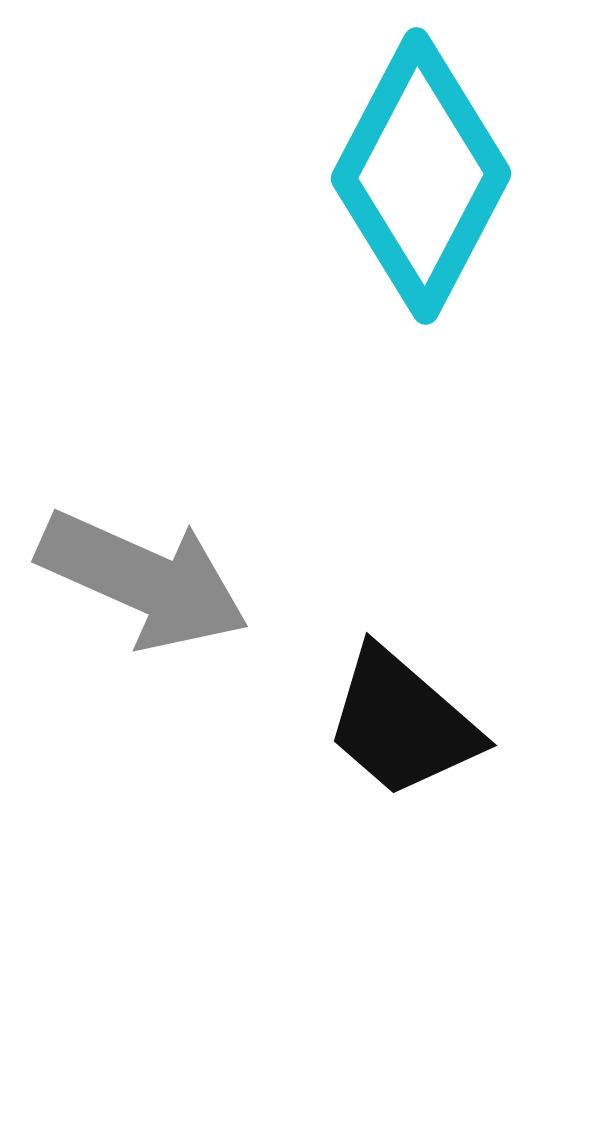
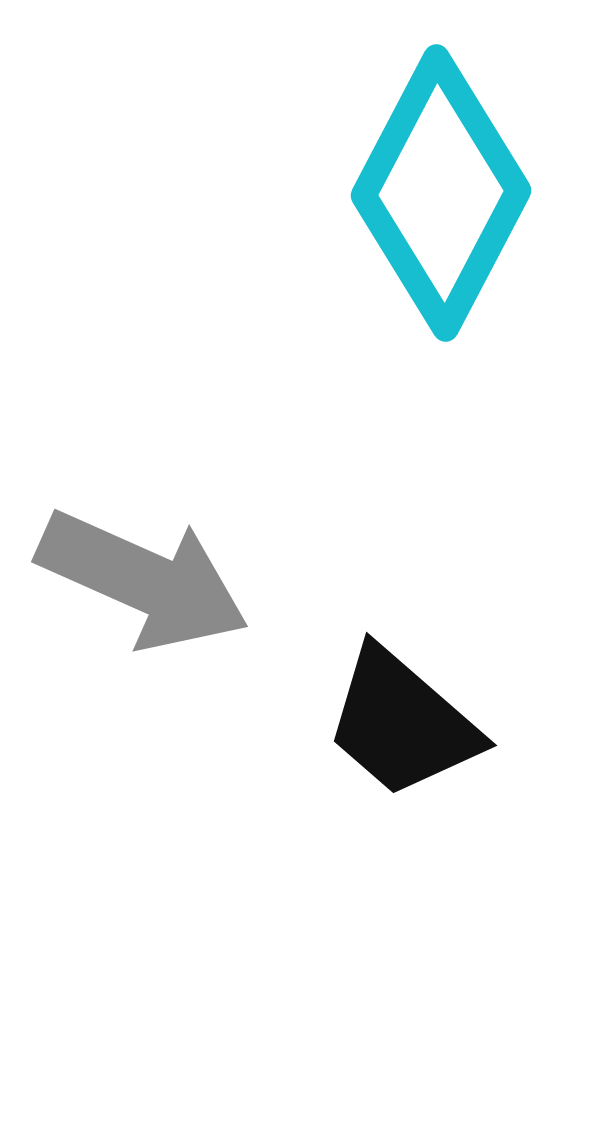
cyan diamond: moved 20 px right, 17 px down
